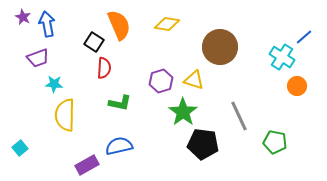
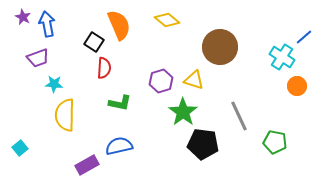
yellow diamond: moved 4 px up; rotated 30 degrees clockwise
